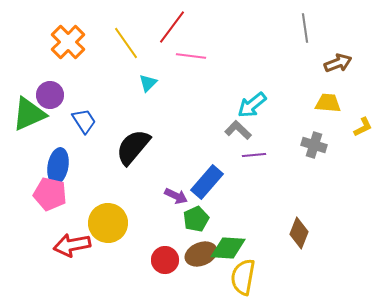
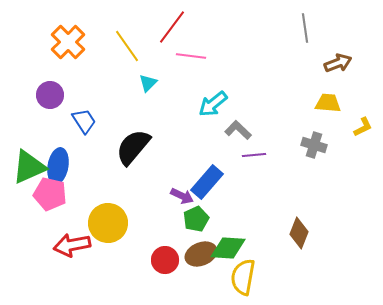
yellow line: moved 1 px right, 3 px down
cyan arrow: moved 39 px left, 1 px up
green triangle: moved 53 px down
purple arrow: moved 6 px right
